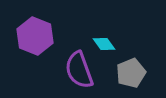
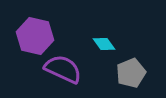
purple hexagon: rotated 9 degrees counterclockwise
purple semicircle: moved 16 px left, 1 px up; rotated 135 degrees clockwise
